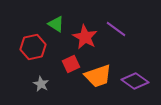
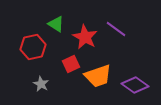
purple diamond: moved 4 px down
